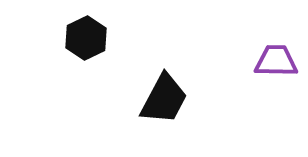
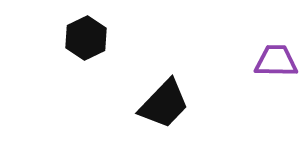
black trapezoid: moved 5 px down; rotated 16 degrees clockwise
